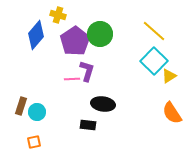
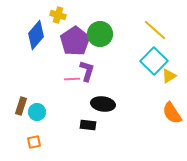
yellow line: moved 1 px right, 1 px up
